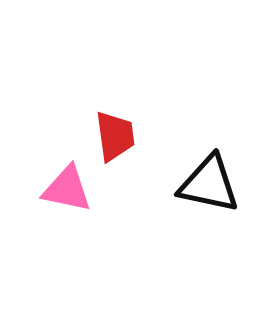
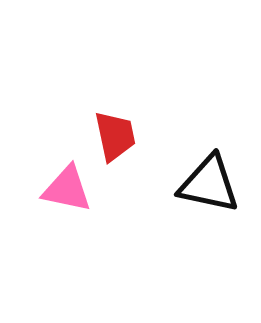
red trapezoid: rotated 4 degrees counterclockwise
